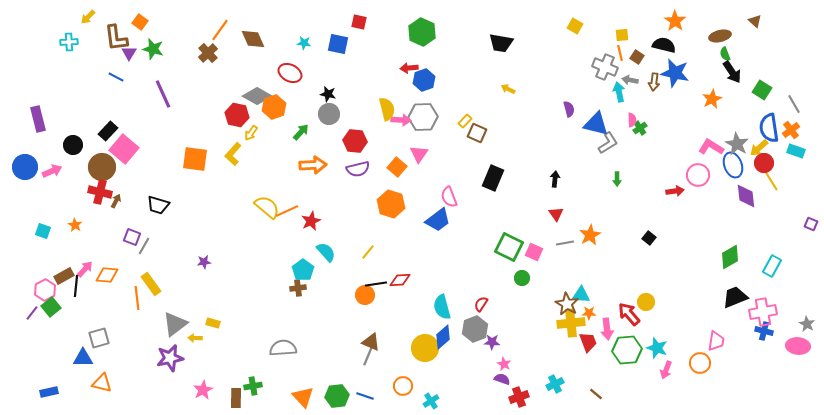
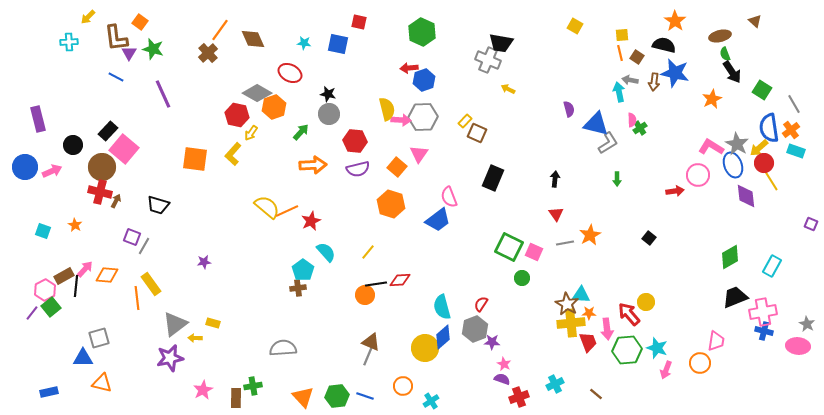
gray cross at (605, 67): moved 117 px left, 7 px up
gray diamond at (257, 96): moved 3 px up
